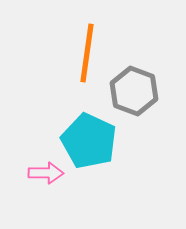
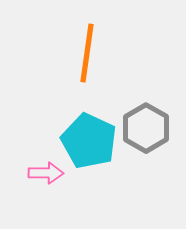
gray hexagon: moved 12 px right, 37 px down; rotated 9 degrees clockwise
